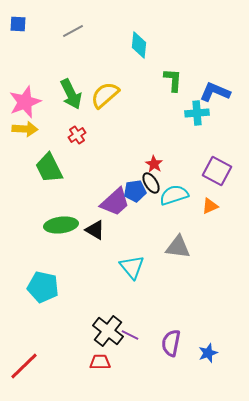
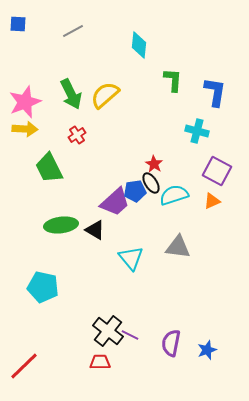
blue L-shape: rotated 76 degrees clockwise
cyan cross: moved 18 px down; rotated 20 degrees clockwise
orange triangle: moved 2 px right, 5 px up
cyan triangle: moved 1 px left, 9 px up
blue star: moved 1 px left, 3 px up
